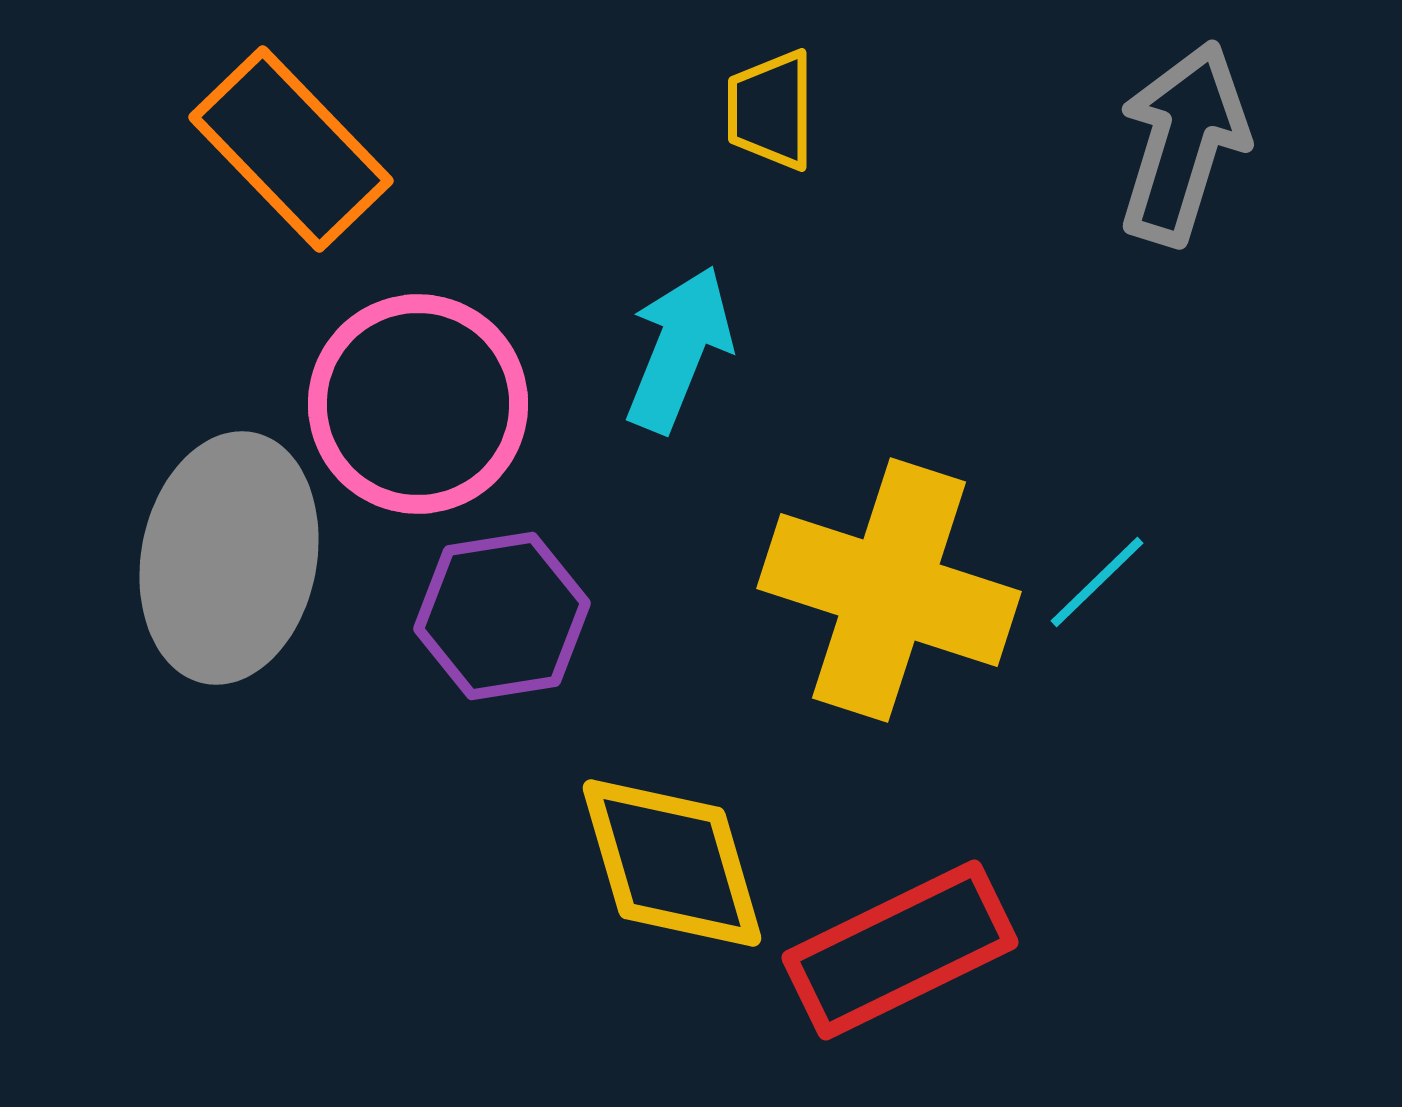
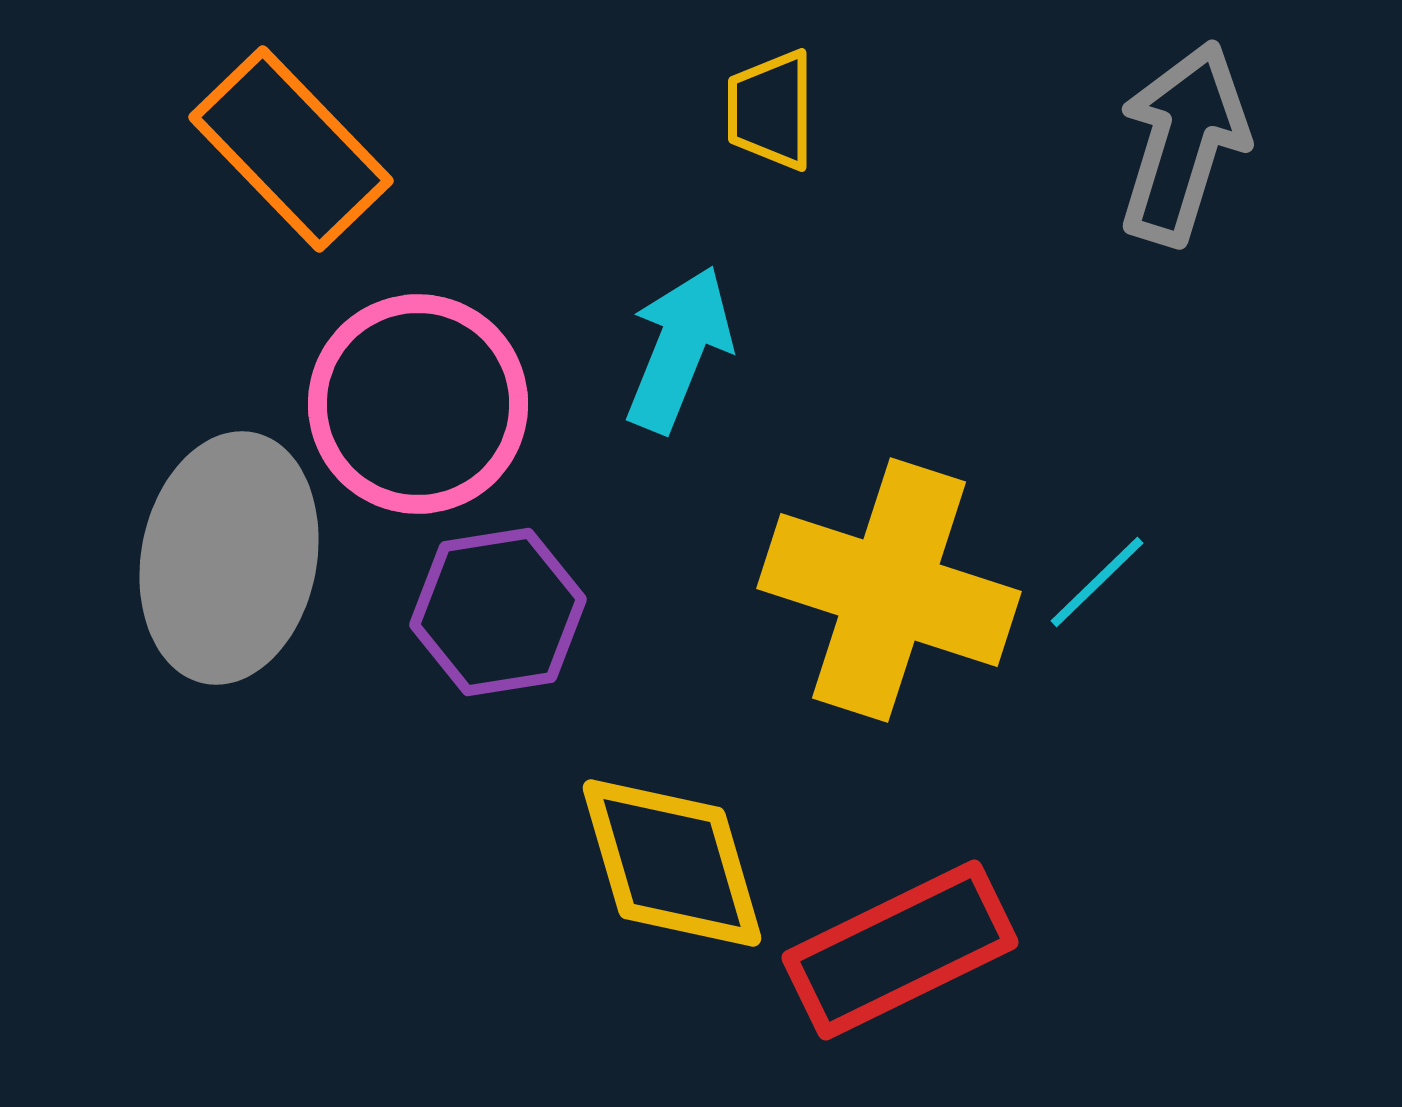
purple hexagon: moved 4 px left, 4 px up
